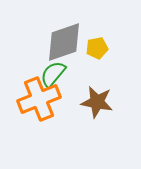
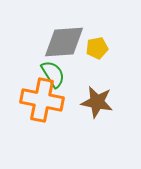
gray diamond: rotated 15 degrees clockwise
green semicircle: rotated 108 degrees clockwise
orange cross: moved 3 px right, 1 px down; rotated 33 degrees clockwise
